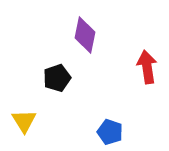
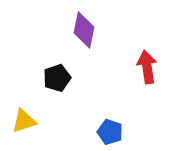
purple diamond: moved 1 px left, 5 px up
yellow triangle: rotated 44 degrees clockwise
